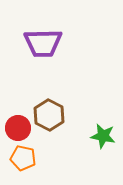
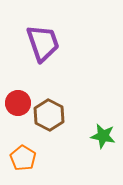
purple trapezoid: rotated 108 degrees counterclockwise
red circle: moved 25 px up
orange pentagon: rotated 20 degrees clockwise
